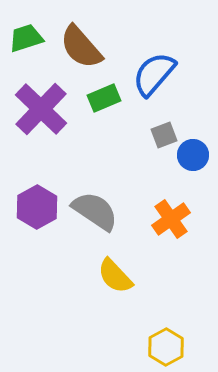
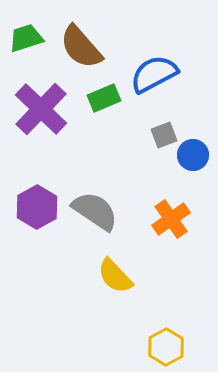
blue semicircle: rotated 21 degrees clockwise
